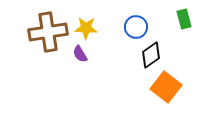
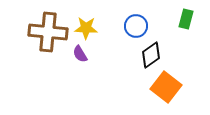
green rectangle: moved 2 px right; rotated 30 degrees clockwise
blue circle: moved 1 px up
brown cross: rotated 15 degrees clockwise
